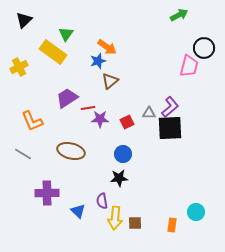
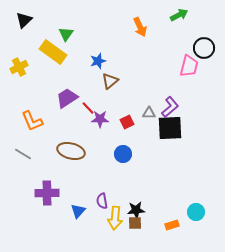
orange arrow: moved 33 px right, 20 px up; rotated 30 degrees clockwise
red line: rotated 56 degrees clockwise
black star: moved 17 px right, 32 px down
blue triangle: rotated 28 degrees clockwise
orange rectangle: rotated 64 degrees clockwise
